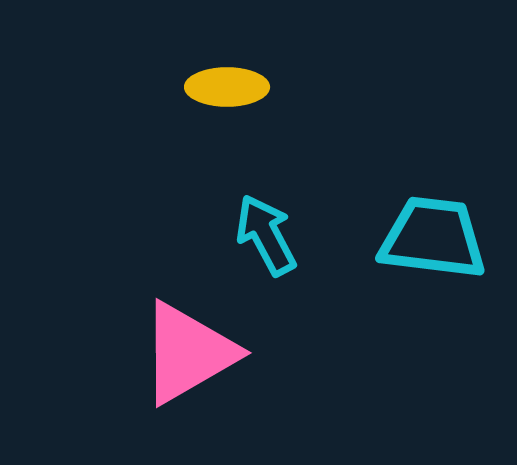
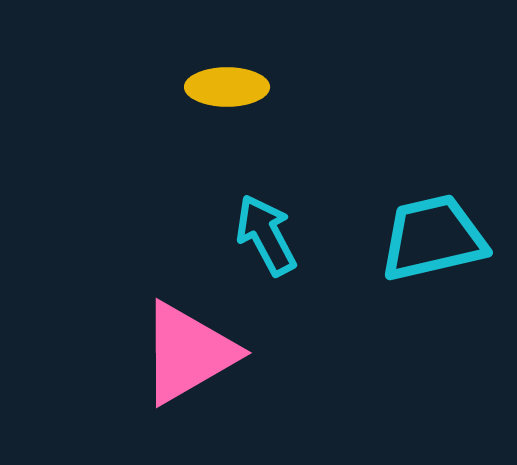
cyan trapezoid: rotated 20 degrees counterclockwise
